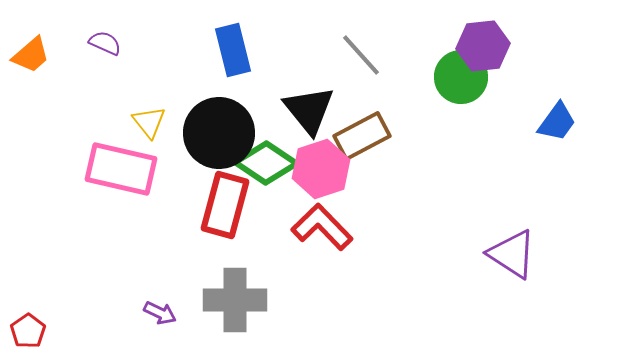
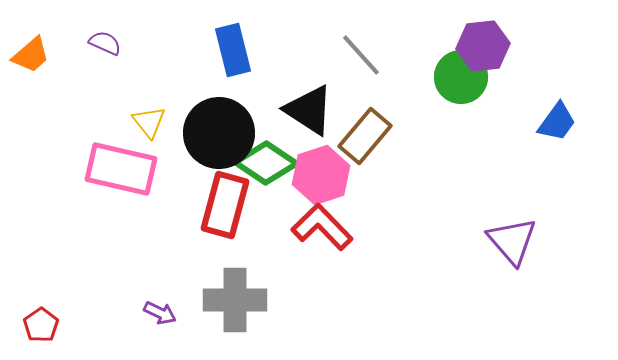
black triangle: rotated 18 degrees counterclockwise
brown rectangle: moved 3 px right; rotated 22 degrees counterclockwise
pink hexagon: moved 6 px down
purple triangle: moved 13 px up; rotated 16 degrees clockwise
red pentagon: moved 13 px right, 6 px up
